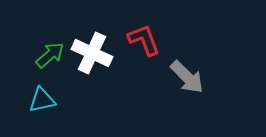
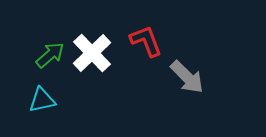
red L-shape: moved 2 px right, 1 px down
white cross: rotated 21 degrees clockwise
